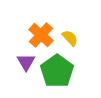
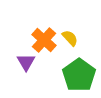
orange cross: moved 3 px right, 5 px down
green pentagon: moved 22 px right, 4 px down
